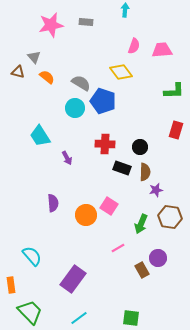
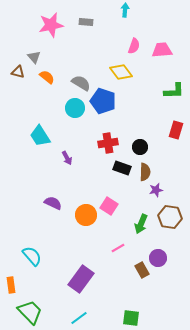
red cross: moved 3 px right, 1 px up; rotated 12 degrees counterclockwise
purple semicircle: rotated 60 degrees counterclockwise
purple rectangle: moved 8 px right
